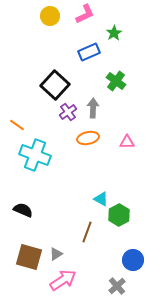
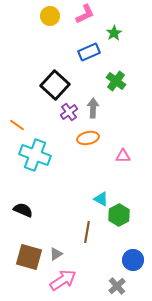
purple cross: moved 1 px right
pink triangle: moved 4 px left, 14 px down
brown line: rotated 10 degrees counterclockwise
